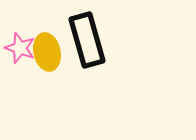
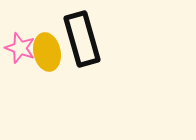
black rectangle: moved 5 px left, 1 px up
